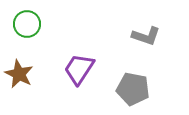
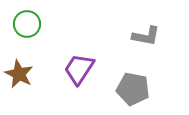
gray L-shape: rotated 8 degrees counterclockwise
